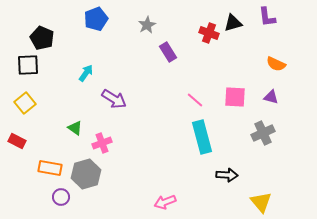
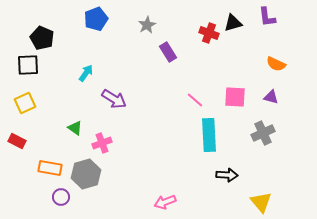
yellow square: rotated 15 degrees clockwise
cyan rectangle: moved 7 px right, 2 px up; rotated 12 degrees clockwise
